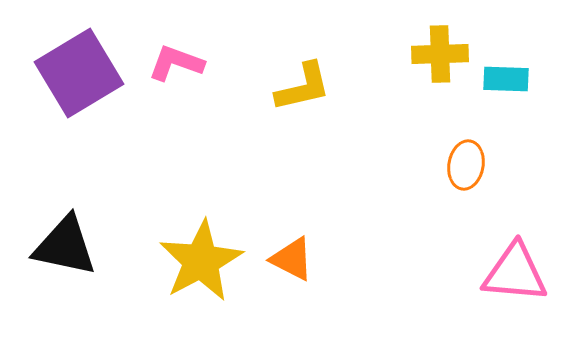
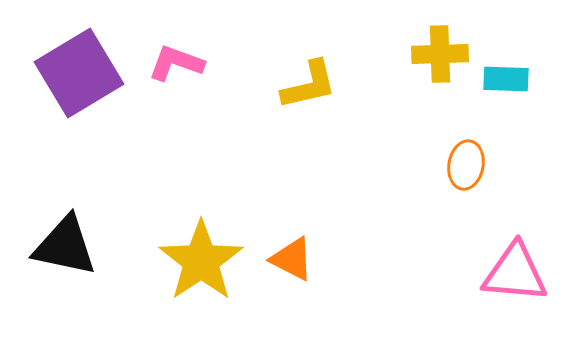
yellow L-shape: moved 6 px right, 2 px up
yellow star: rotated 6 degrees counterclockwise
